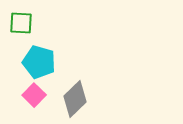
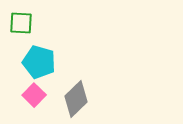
gray diamond: moved 1 px right
